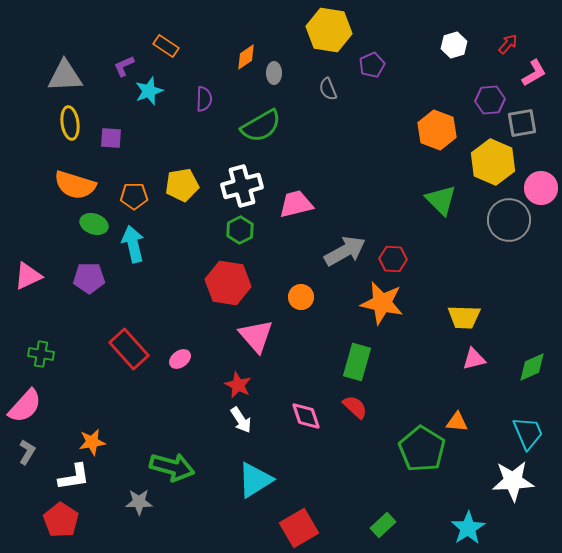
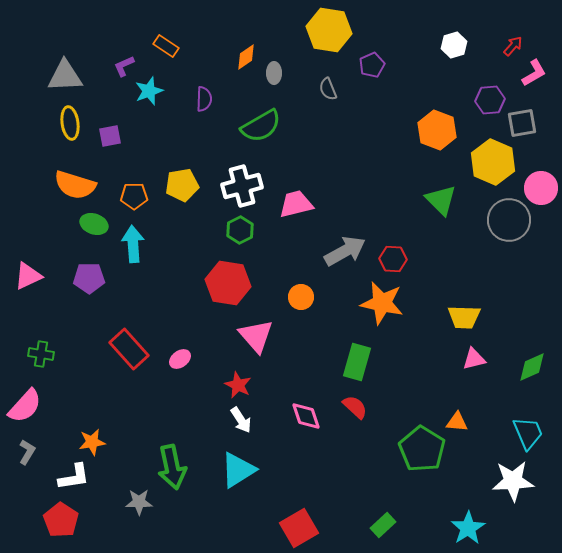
red arrow at (508, 44): moved 5 px right, 2 px down
purple square at (111, 138): moved 1 px left, 2 px up; rotated 15 degrees counterclockwise
cyan arrow at (133, 244): rotated 9 degrees clockwise
green arrow at (172, 467): rotated 63 degrees clockwise
cyan triangle at (255, 480): moved 17 px left, 10 px up
